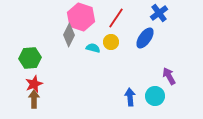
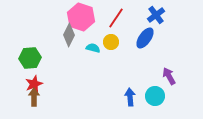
blue cross: moved 3 px left, 2 px down
brown arrow: moved 2 px up
